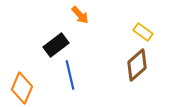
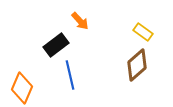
orange arrow: moved 6 px down
